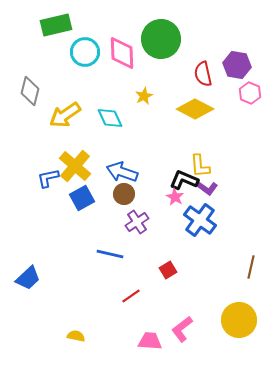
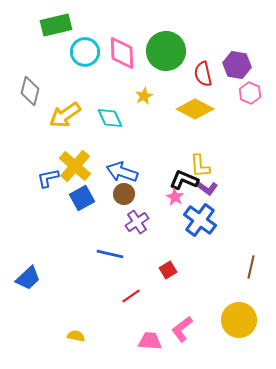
green circle: moved 5 px right, 12 px down
